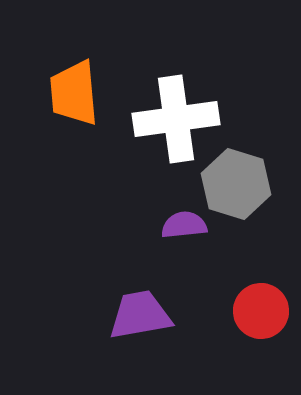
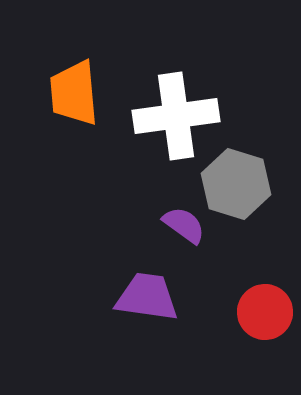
white cross: moved 3 px up
purple semicircle: rotated 42 degrees clockwise
red circle: moved 4 px right, 1 px down
purple trapezoid: moved 7 px right, 18 px up; rotated 18 degrees clockwise
